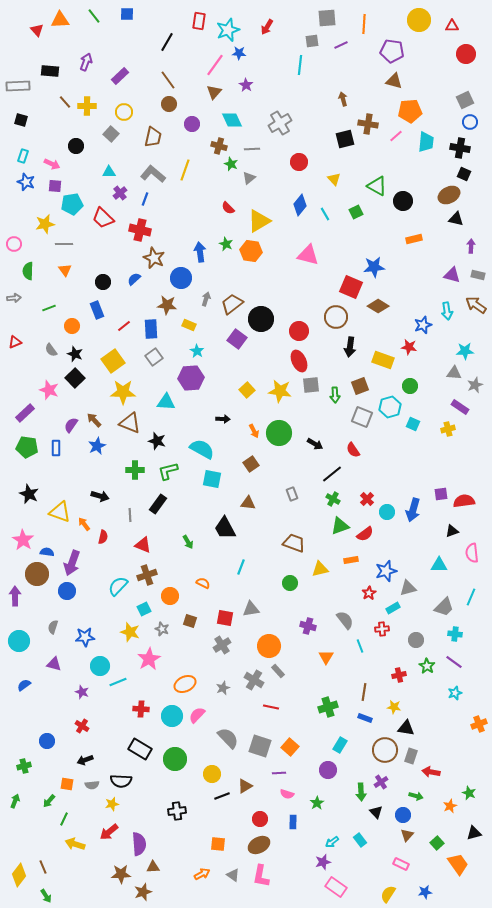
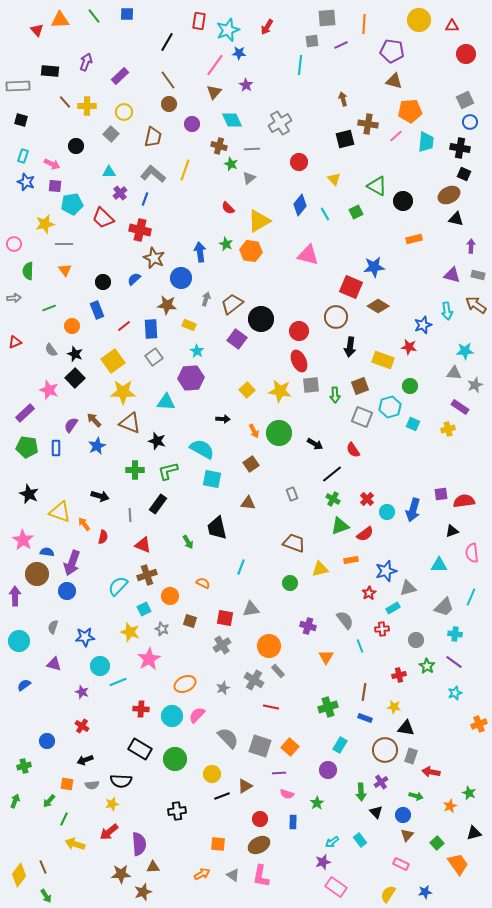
black trapezoid at (225, 528): moved 8 px left; rotated 15 degrees clockwise
